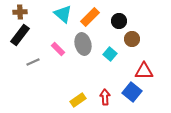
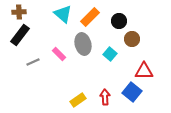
brown cross: moved 1 px left
pink rectangle: moved 1 px right, 5 px down
